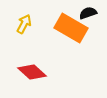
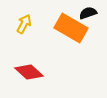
red diamond: moved 3 px left
